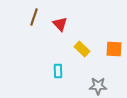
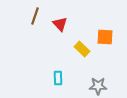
brown line: moved 1 px right, 1 px up
orange square: moved 9 px left, 12 px up
cyan rectangle: moved 7 px down
